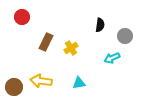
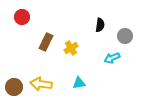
yellow arrow: moved 3 px down
